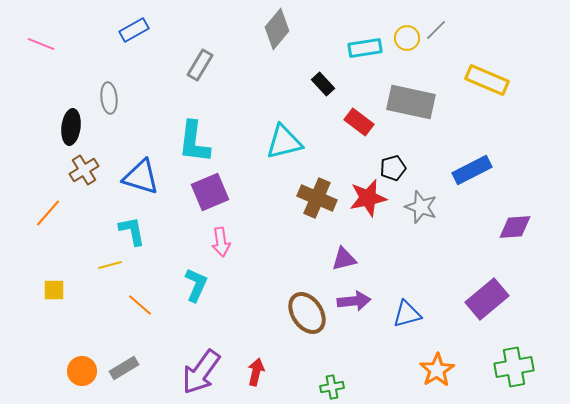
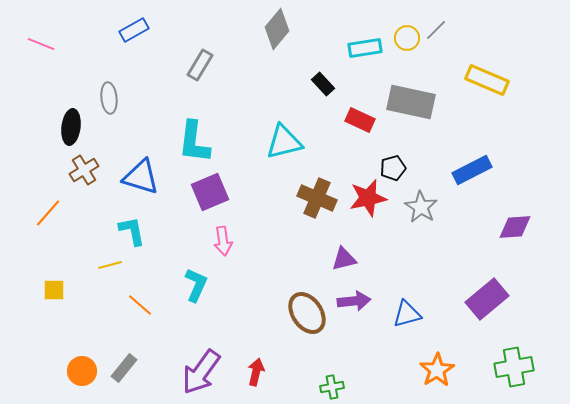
red rectangle at (359, 122): moved 1 px right, 2 px up; rotated 12 degrees counterclockwise
gray star at (421, 207): rotated 12 degrees clockwise
pink arrow at (221, 242): moved 2 px right, 1 px up
gray rectangle at (124, 368): rotated 20 degrees counterclockwise
